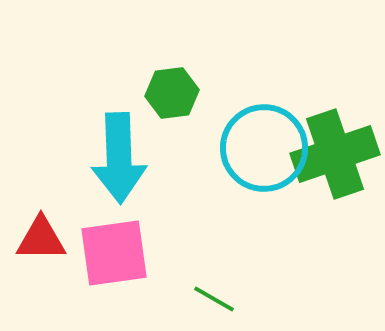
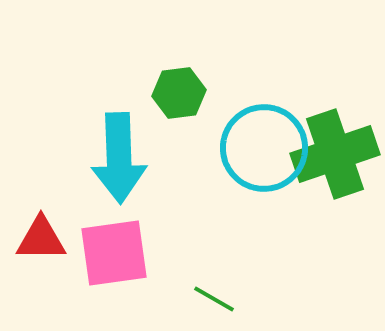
green hexagon: moved 7 px right
